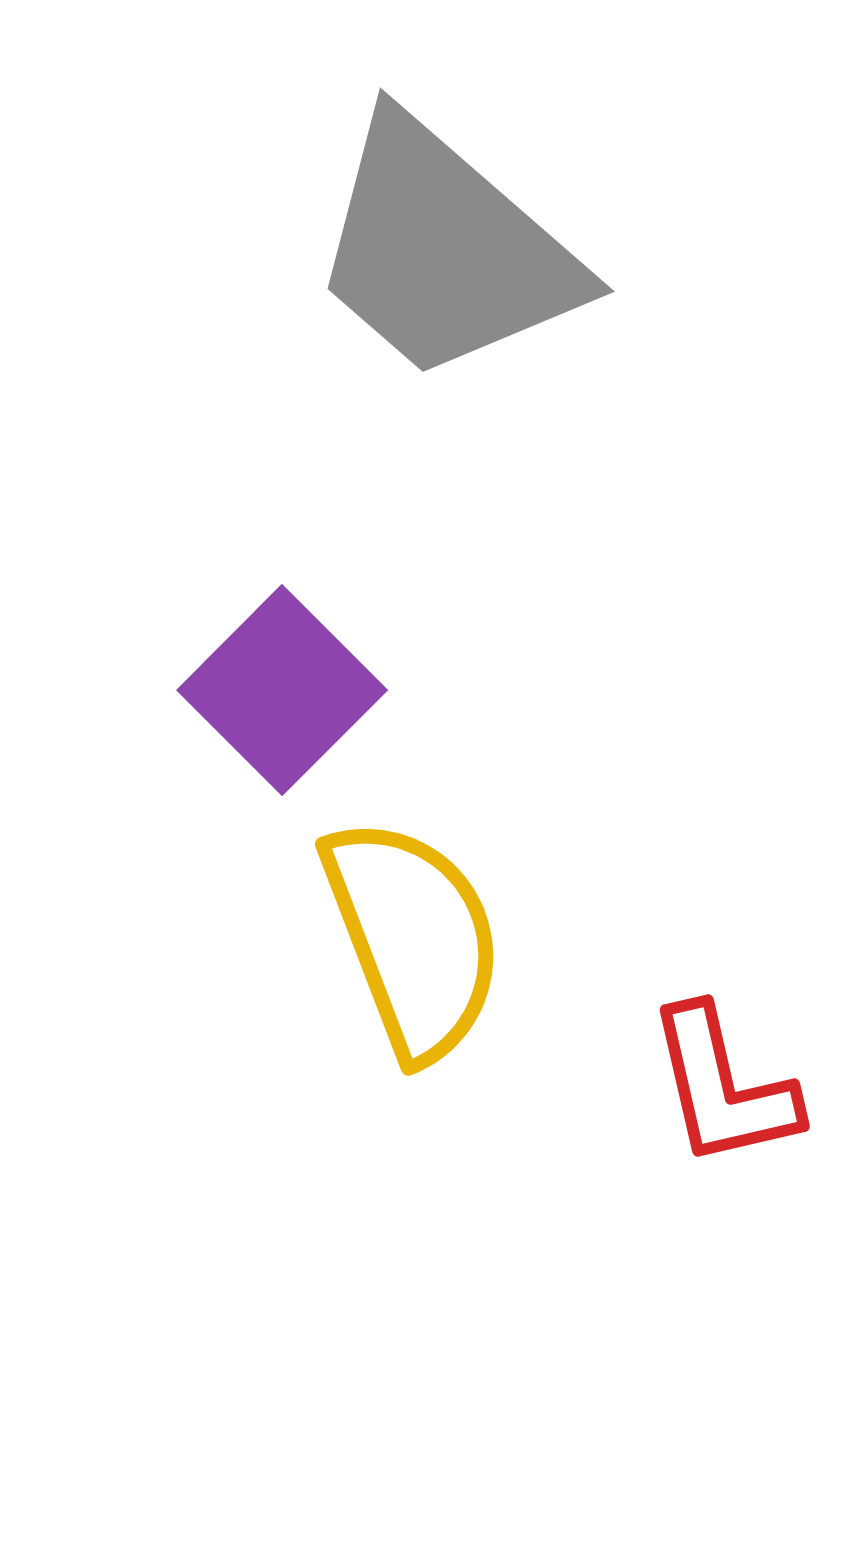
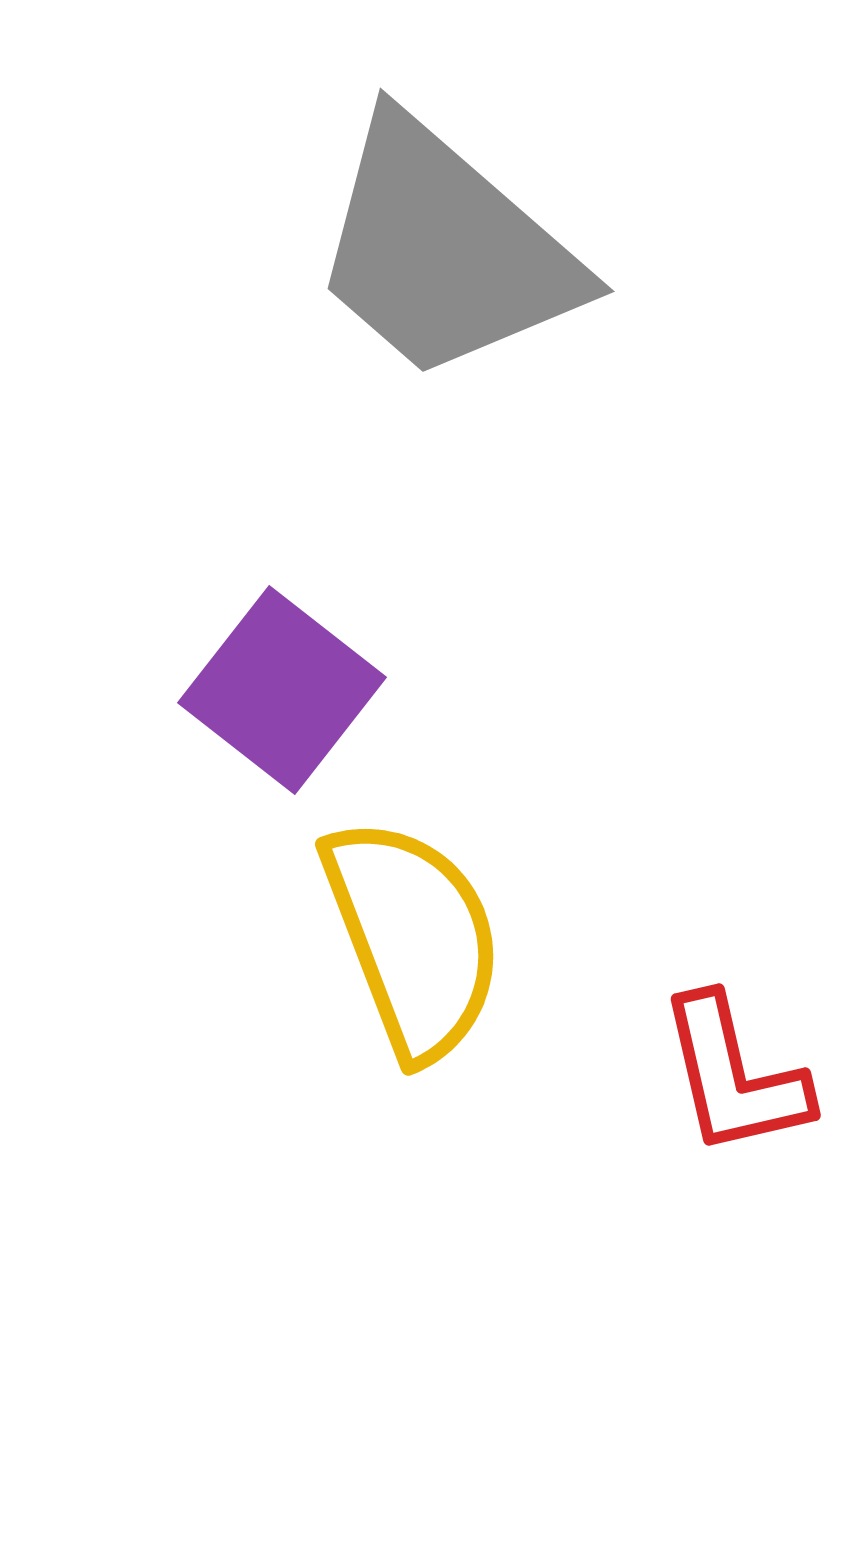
purple square: rotated 7 degrees counterclockwise
red L-shape: moved 11 px right, 11 px up
